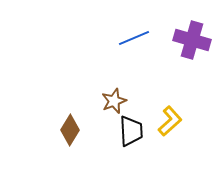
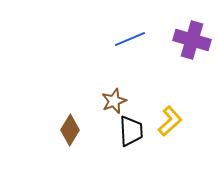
blue line: moved 4 px left, 1 px down
